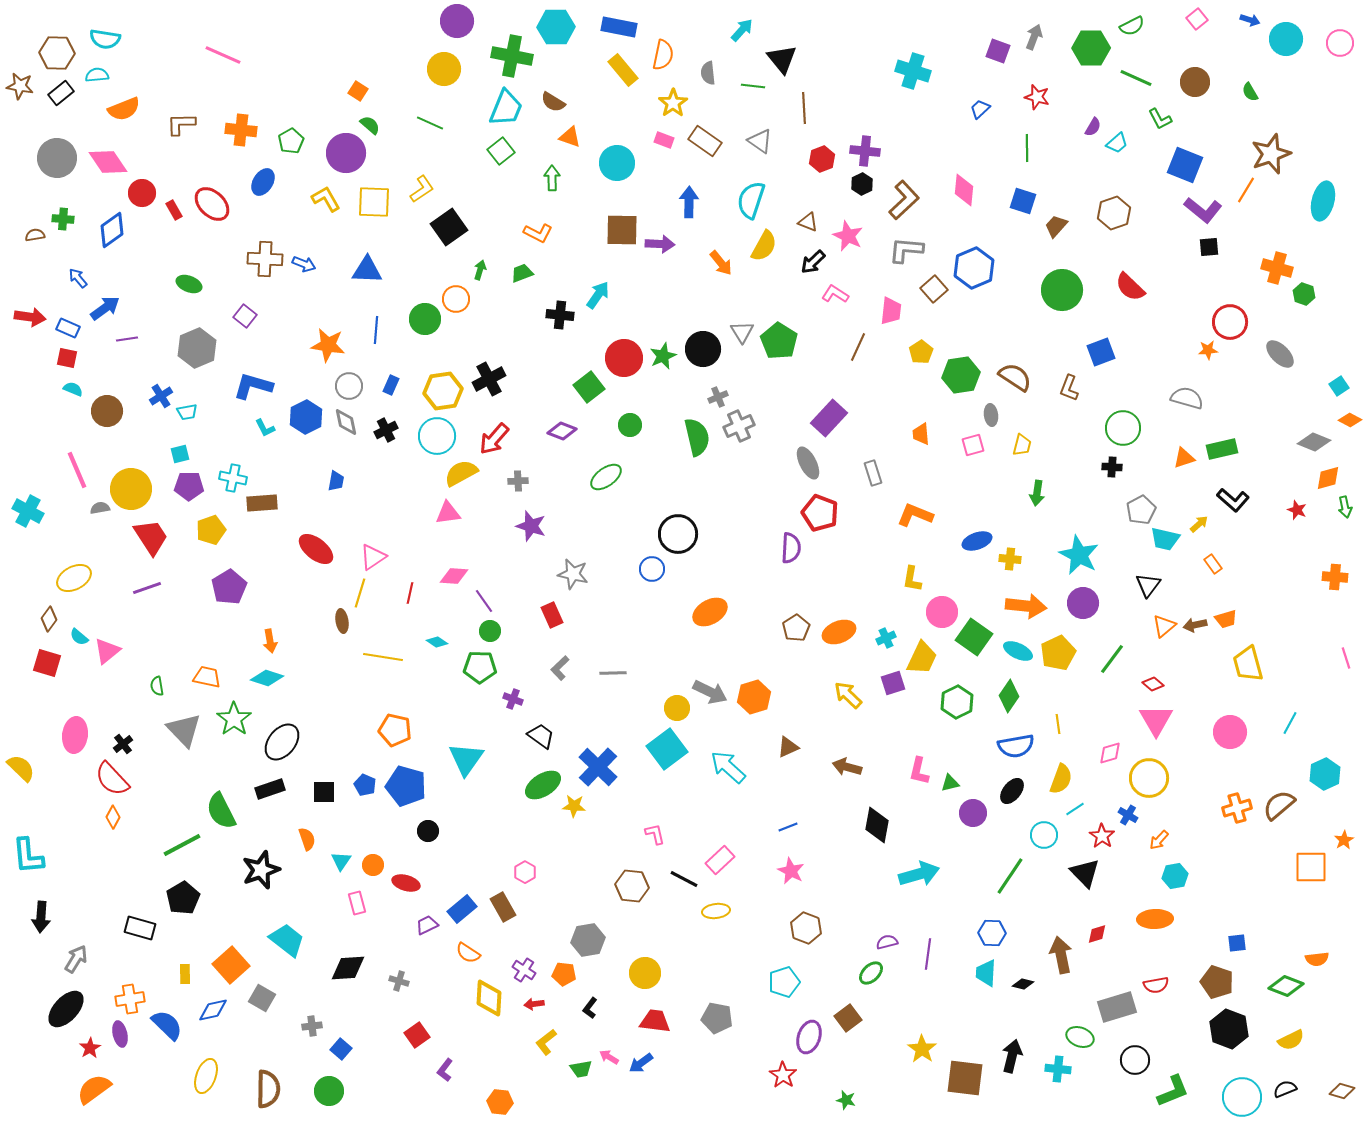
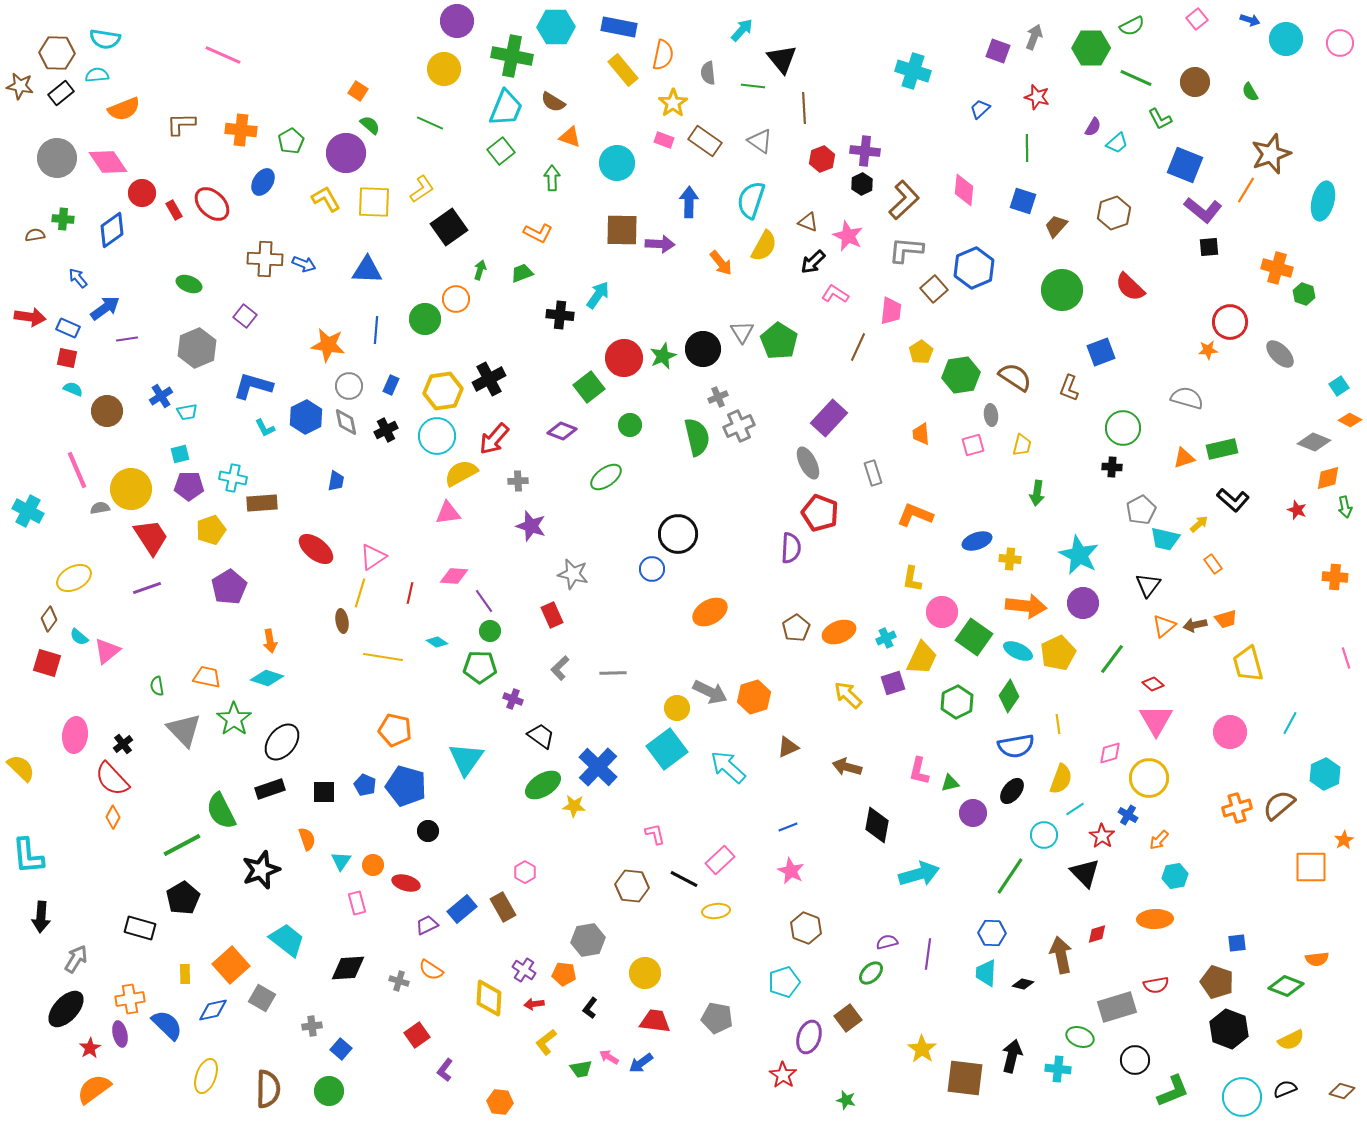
orange semicircle at (468, 953): moved 37 px left, 17 px down
